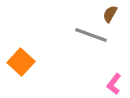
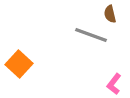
brown semicircle: rotated 42 degrees counterclockwise
orange square: moved 2 px left, 2 px down
